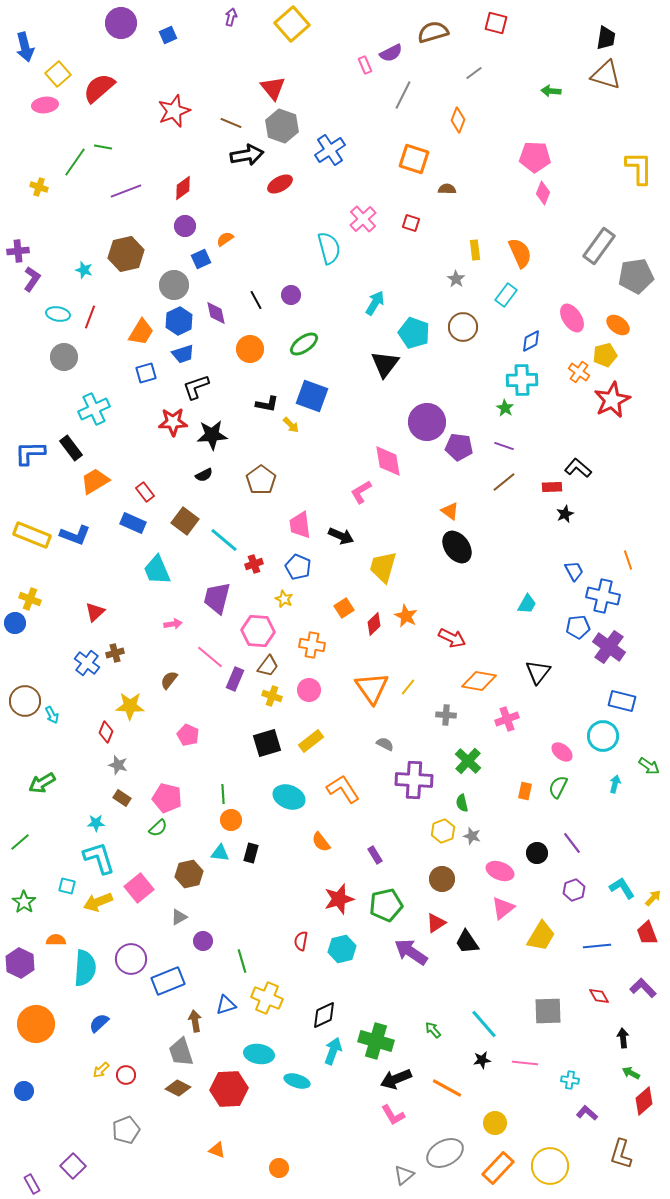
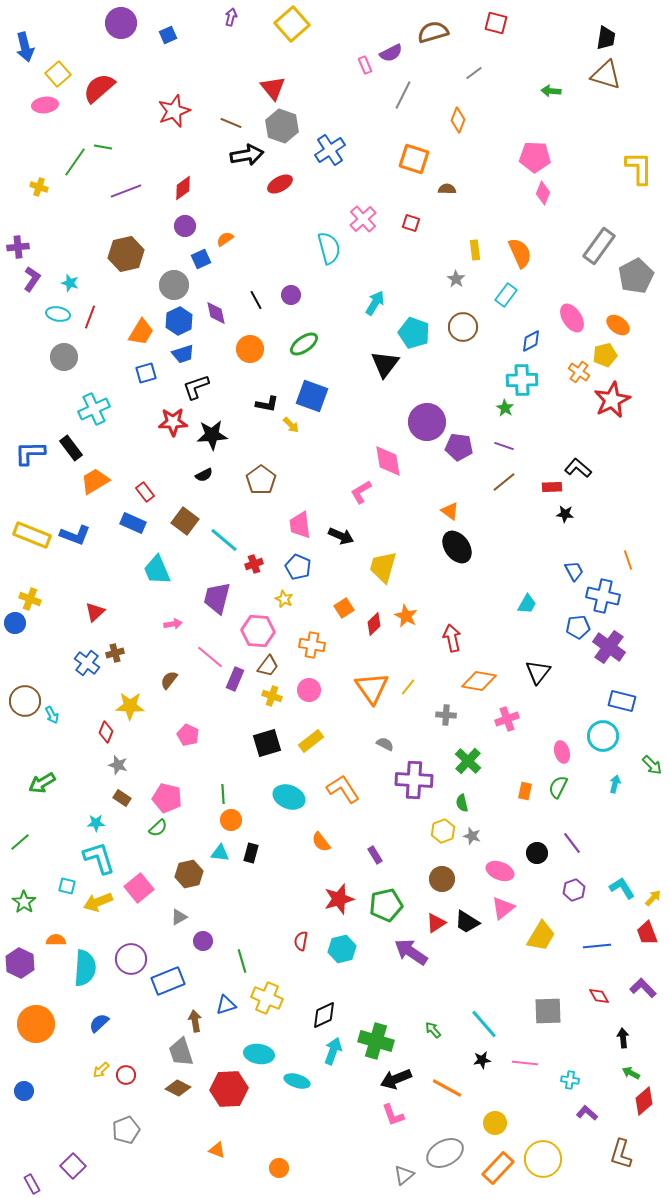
purple cross at (18, 251): moved 4 px up
cyan star at (84, 270): moved 14 px left, 13 px down
gray pentagon at (636, 276): rotated 20 degrees counterclockwise
black star at (565, 514): rotated 30 degrees clockwise
red arrow at (452, 638): rotated 128 degrees counterclockwise
pink ellipse at (562, 752): rotated 35 degrees clockwise
green arrow at (649, 766): moved 3 px right, 1 px up; rotated 10 degrees clockwise
black trapezoid at (467, 942): moved 20 px up; rotated 24 degrees counterclockwise
pink L-shape at (393, 1115): rotated 10 degrees clockwise
yellow circle at (550, 1166): moved 7 px left, 7 px up
